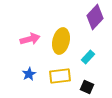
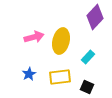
pink arrow: moved 4 px right, 2 px up
yellow rectangle: moved 1 px down
